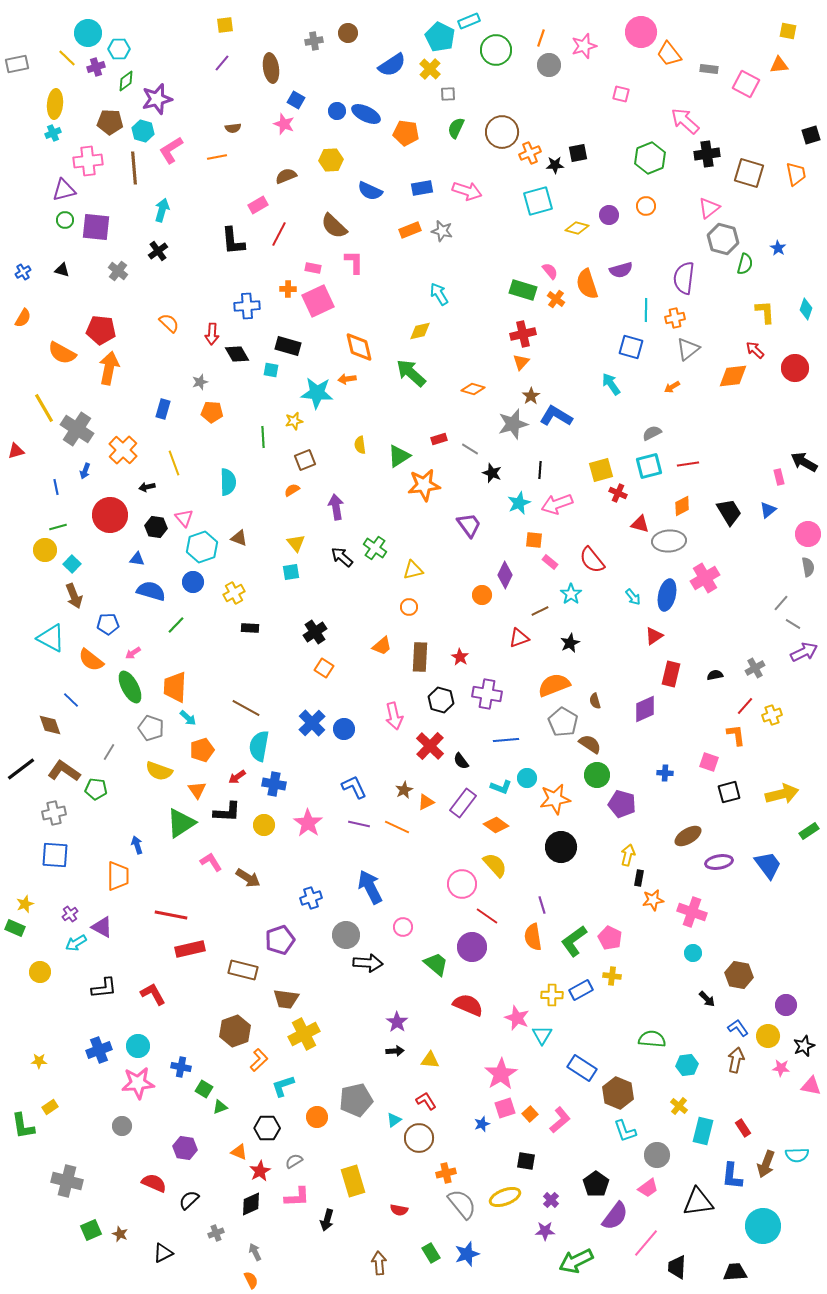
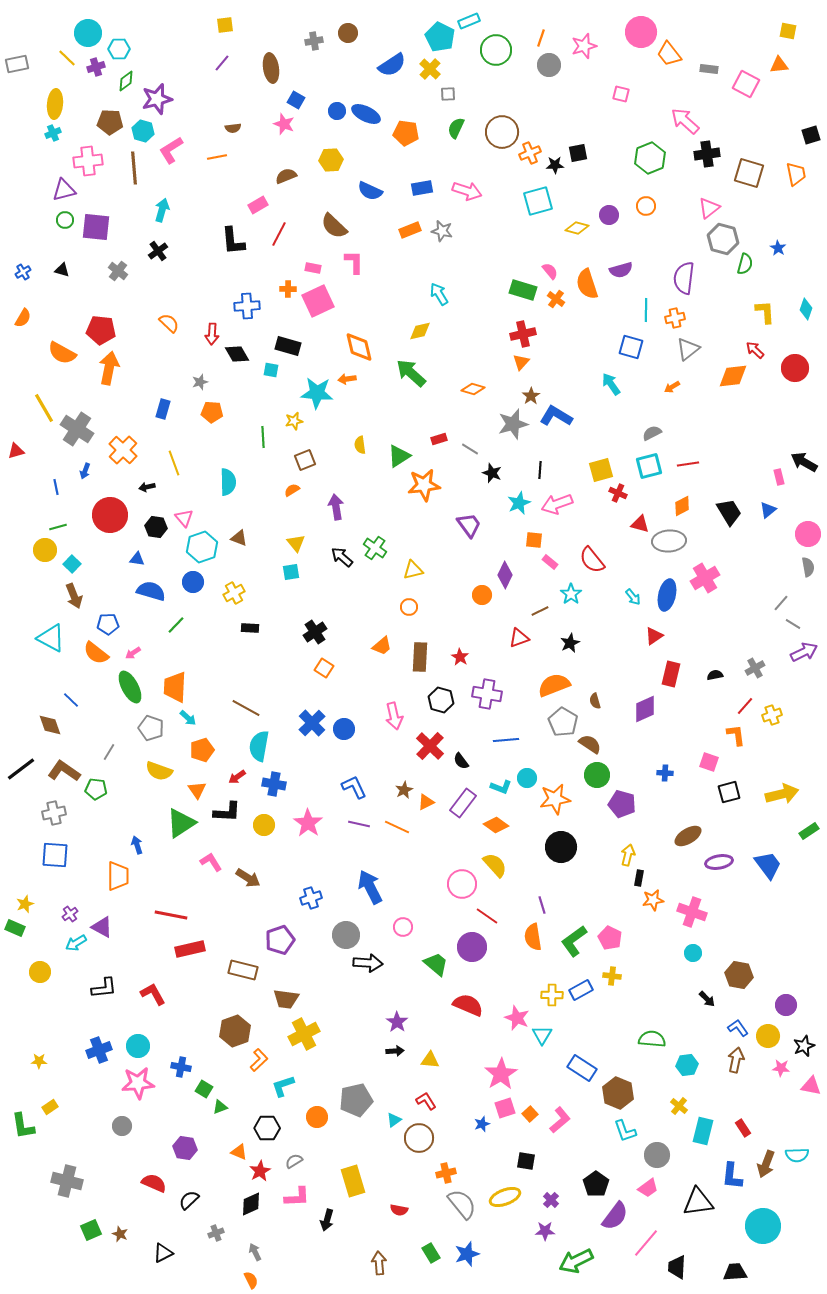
orange semicircle at (91, 660): moved 5 px right, 7 px up
